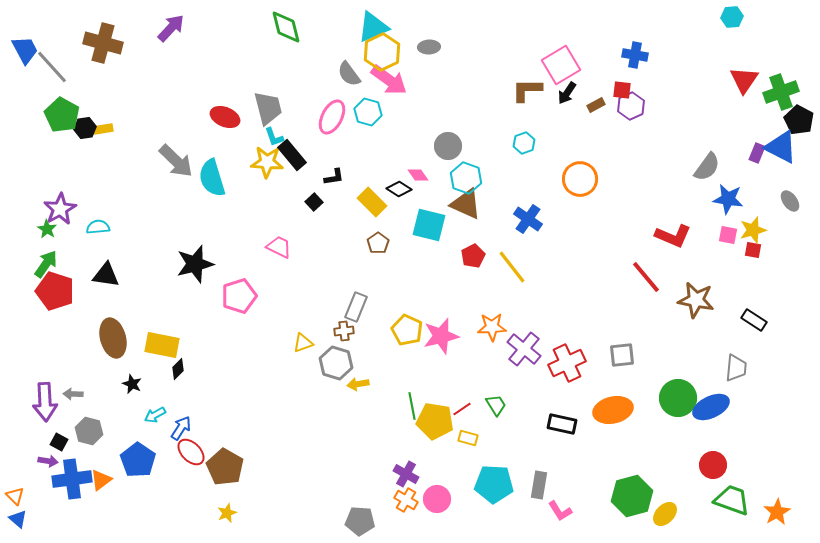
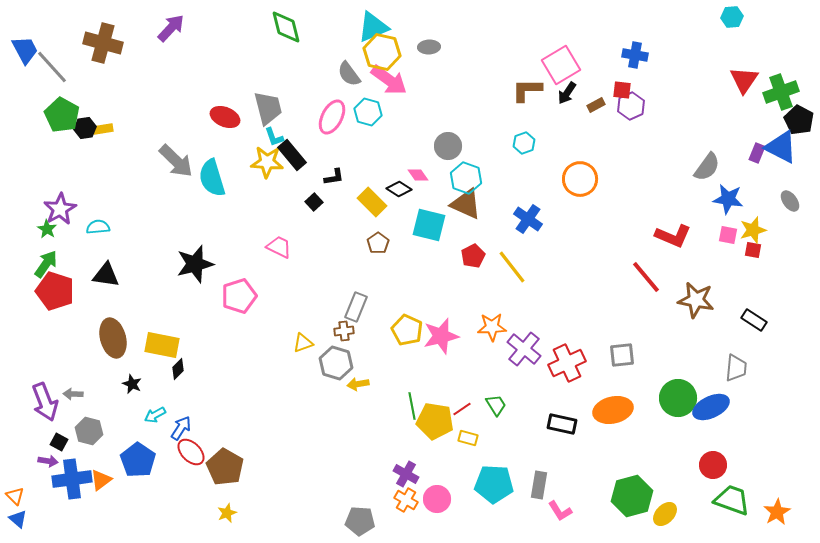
yellow hexagon at (382, 52): rotated 21 degrees counterclockwise
purple arrow at (45, 402): rotated 18 degrees counterclockwise
